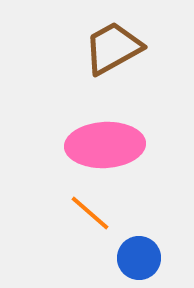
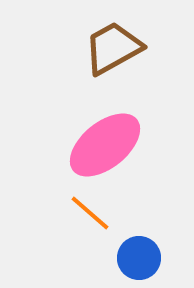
pink ellipse: rotated 36 degrees counterclockwise
